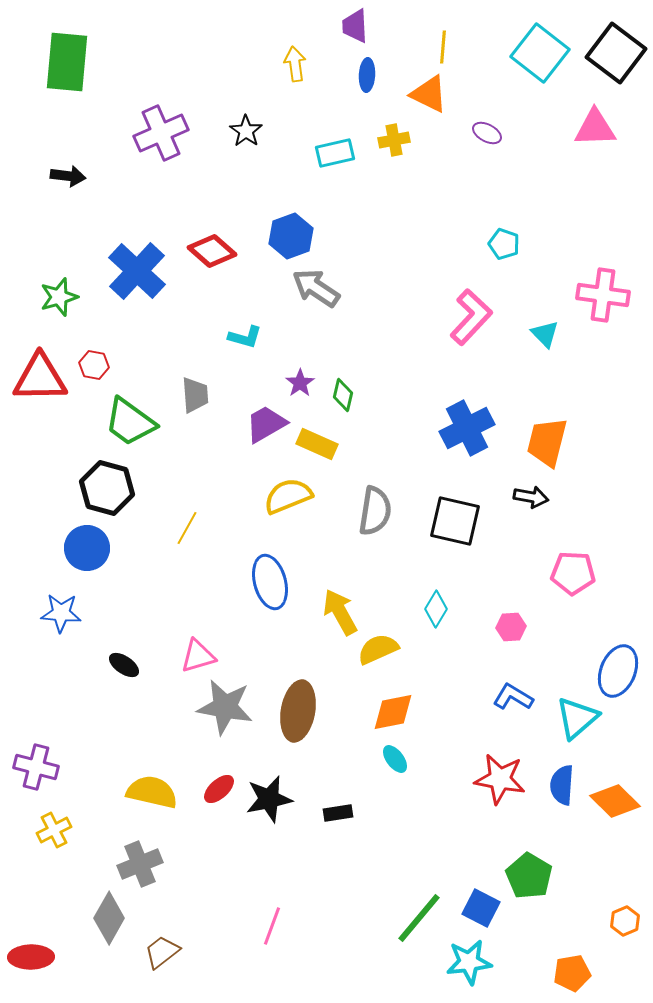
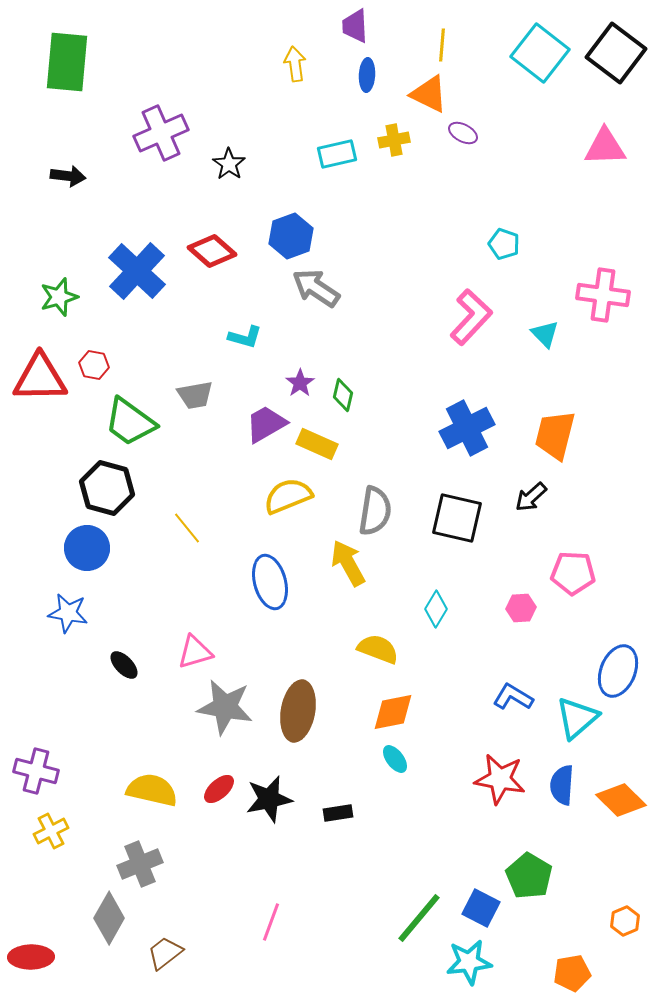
yellow line at (443, 47): moved 1 px left, 2 px up
pink triangle at (595, 128): moved 10 px right, 19 px down
black star at (246, 131): moved 17 px left, 33 px down
purple ellipse at (487, 133): moved 24 px left
cyan rectangle at (335, 153): moved 2 px right, 1 px down
gray trapezoid at (195, 395): rotated 84 degrees clockwise
orange trapezoid at (547, 442): moved 8 px right, 7 px up
black arrow at (531, 497): rotated 128 degrees clockwise
black square at (455, 521): moved 2 px right, 3 px up
yellow line at (187, 528): rotated 68 degrees counterclockwise
yellow arrow at (340, 612): moved 8 px right, 49 px up
blue star at (61, 613): moved 7 px right; rotated 6 degrees clockwise
pink hexagon at (511, 627): moved 10 px right, 19 px up
yellow semicircle at (378, 649): rotated 45 degrees clockwise
pink triangle at (198, 656): moved 3 px left, 4 px up
black ellipse at (124, 665): rotated 12 degrees clockwise
purple cross at (36, 767): moved 4 px down
yellow semicircle at (152, 792): moved 2 px up
orange diamond at (615, 801): moved 6 px right, 1 px up
yellow cross at (54, 830): moved 3 px left, 1 px down
pink line at (272, 926): moved 1 px left, 4 px up
brown trapezoid at (162, 952): moved 3 px right, 1 px down
